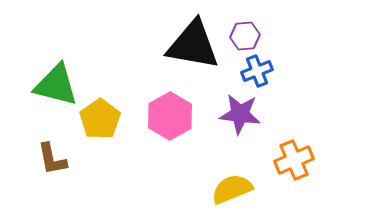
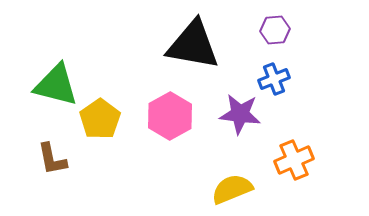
purple hexagon: moved 30 px right, 6 px up
blue cross: moved 17 px right, 8 px down
